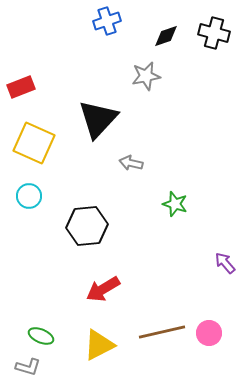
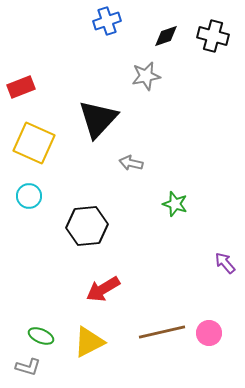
black cross: moved 1 px left, 3 px down
yellow triangle: moved 10 px left, 3 px up
